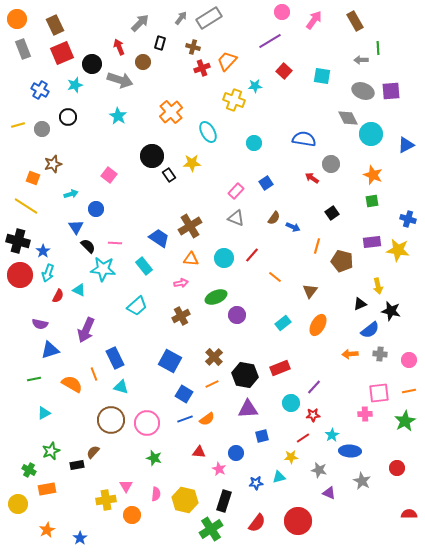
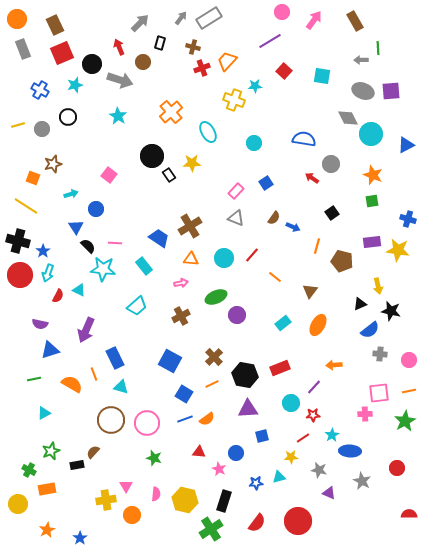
orange arrow at (350, 354): moved 16 px left, 11 px down
